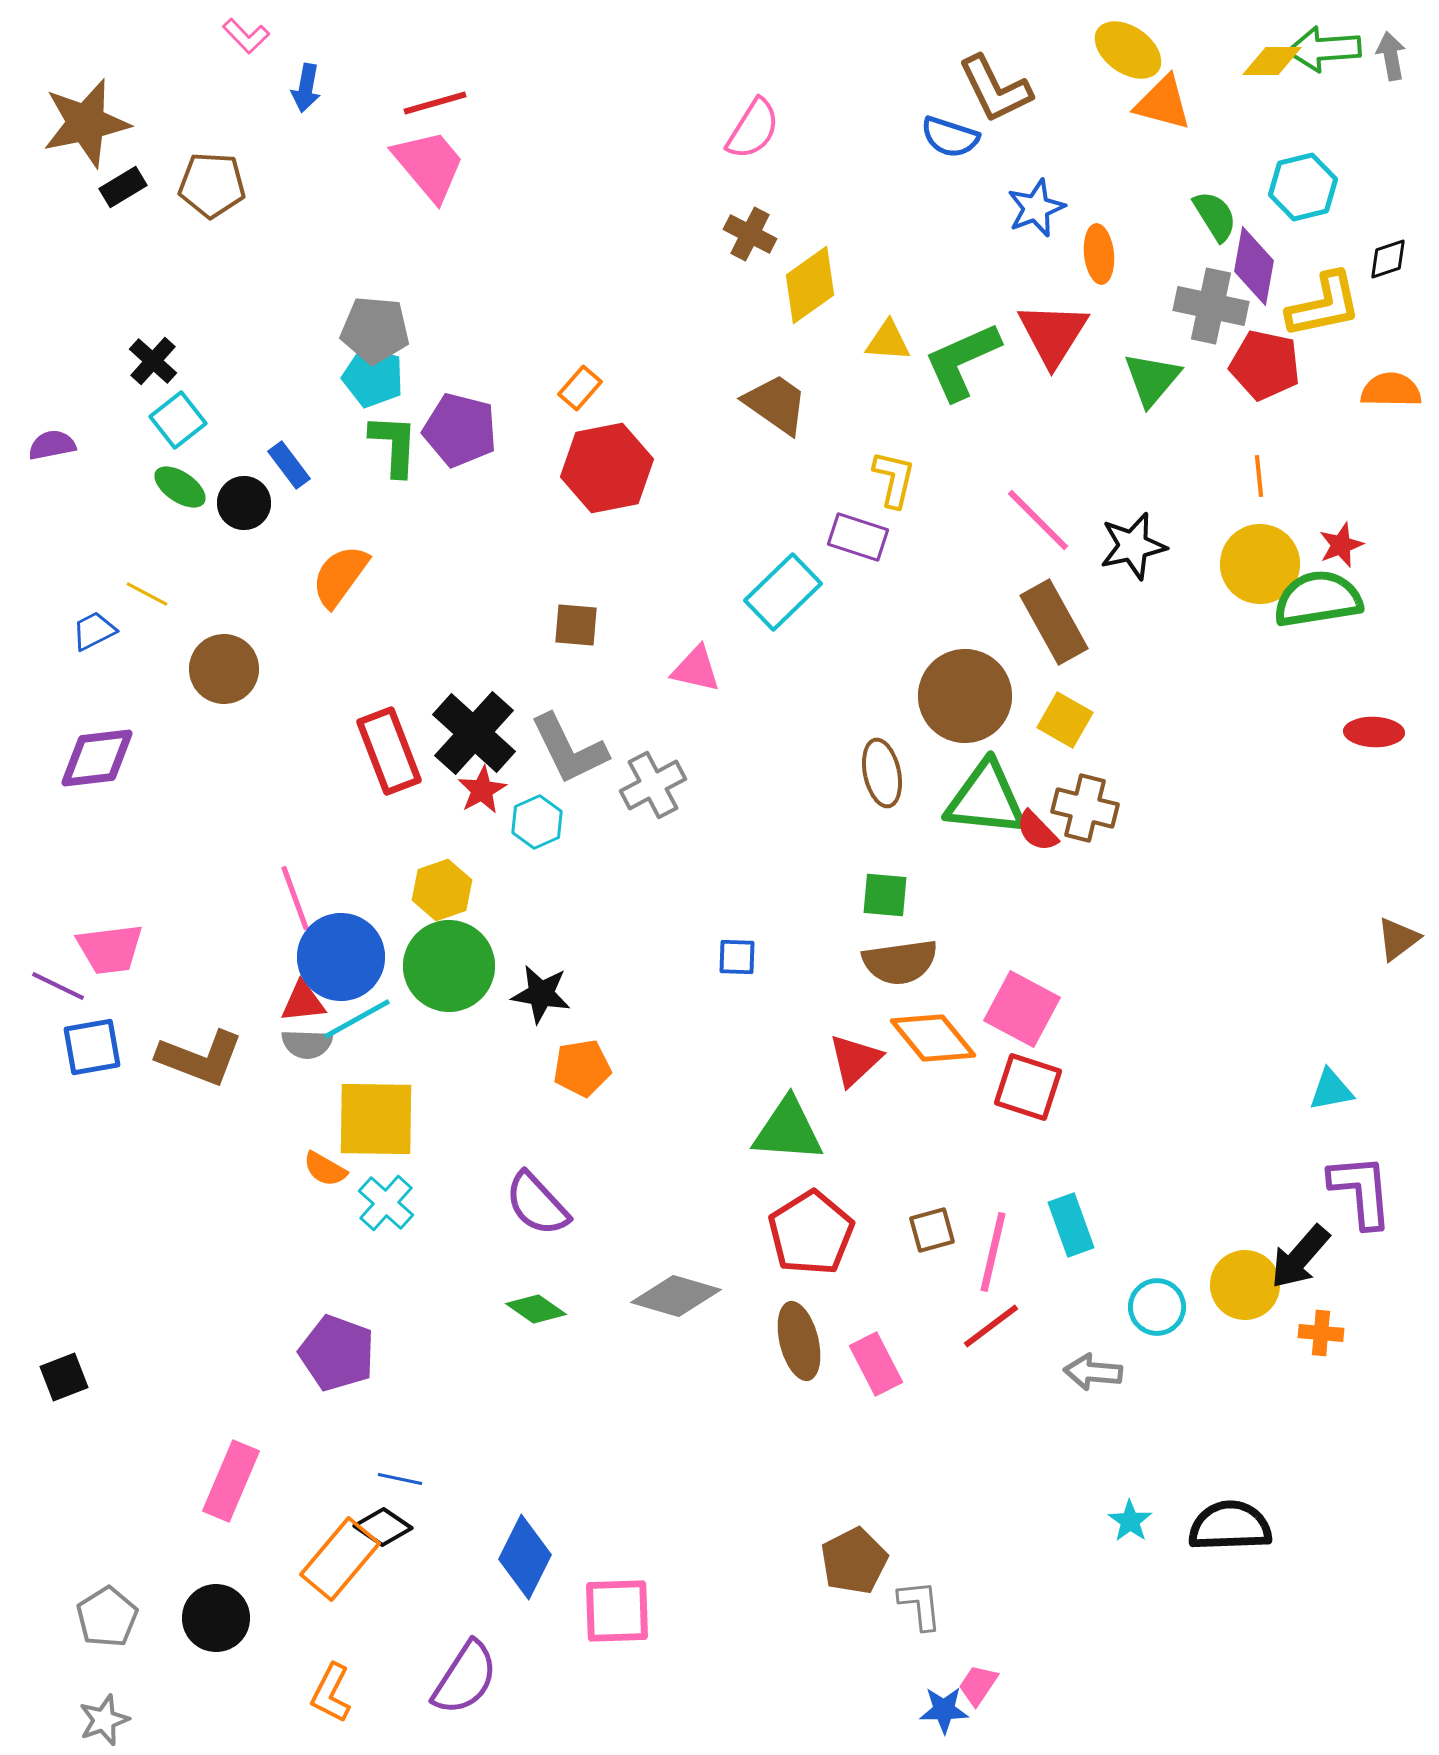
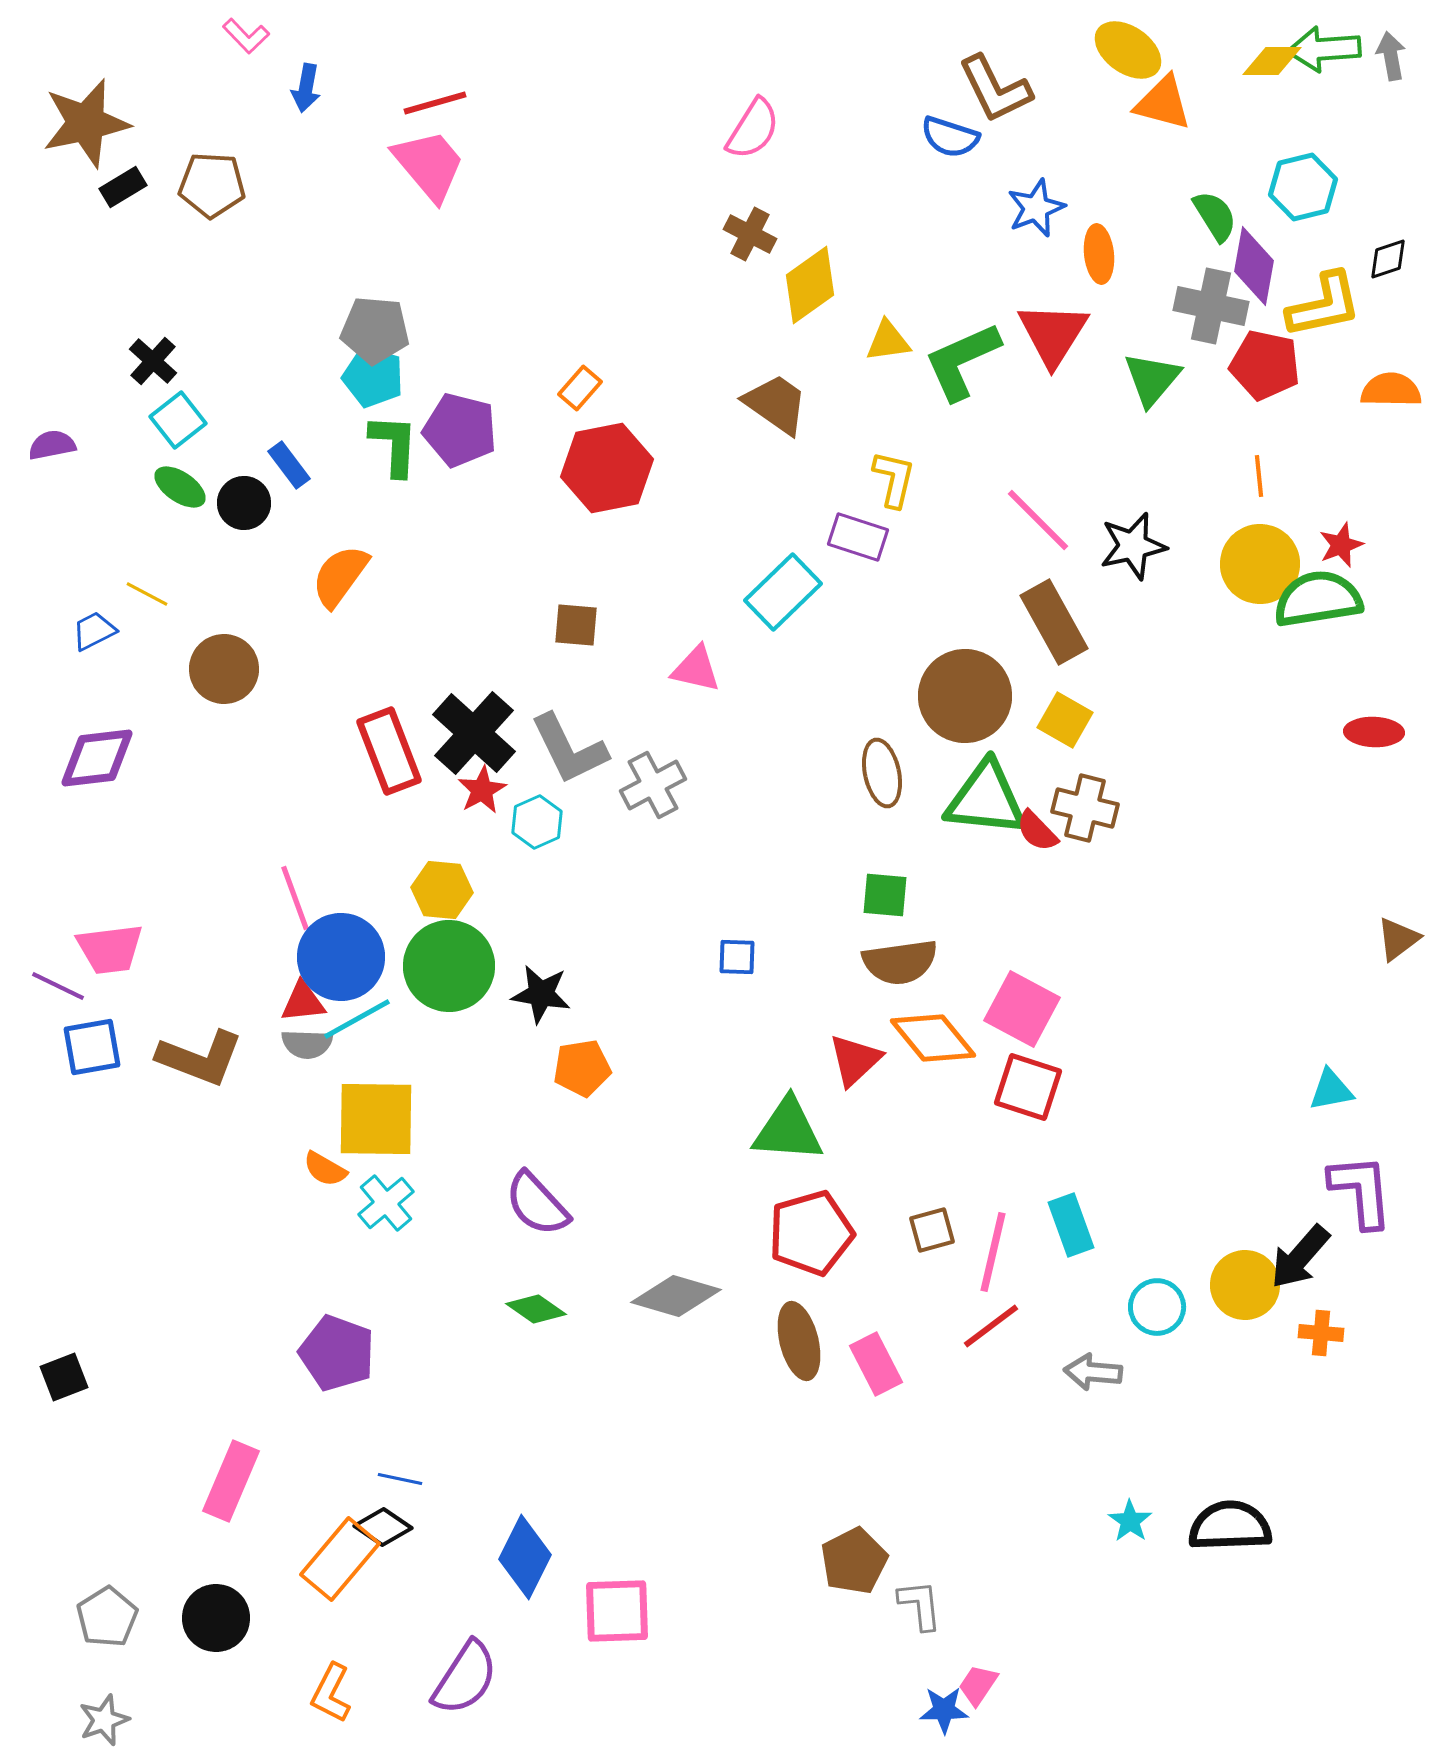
yellow triangle at (888, 341): rotated 12 degrees counterclockwise
yellow hexagon at (442, 890): rotated 24 degrees clockwise
cyan cross at (386, 1203): rotated 8 degrees clockwise
red pentagon at (811, 1233): rotated 16 degrees clockwise
